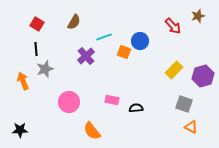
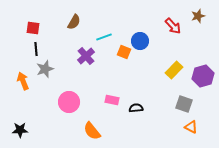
red square: moved 4 px left, 4 px down; rotated 24 degrees counterclockwise
